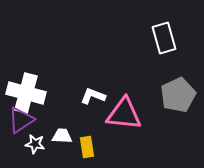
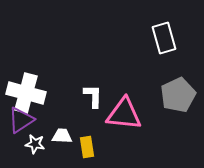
white L-shape: rotated 70 degrees clockwise
